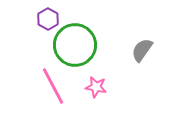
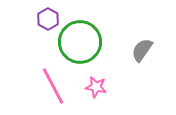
green circle: moved 5 px right, 3 px up
